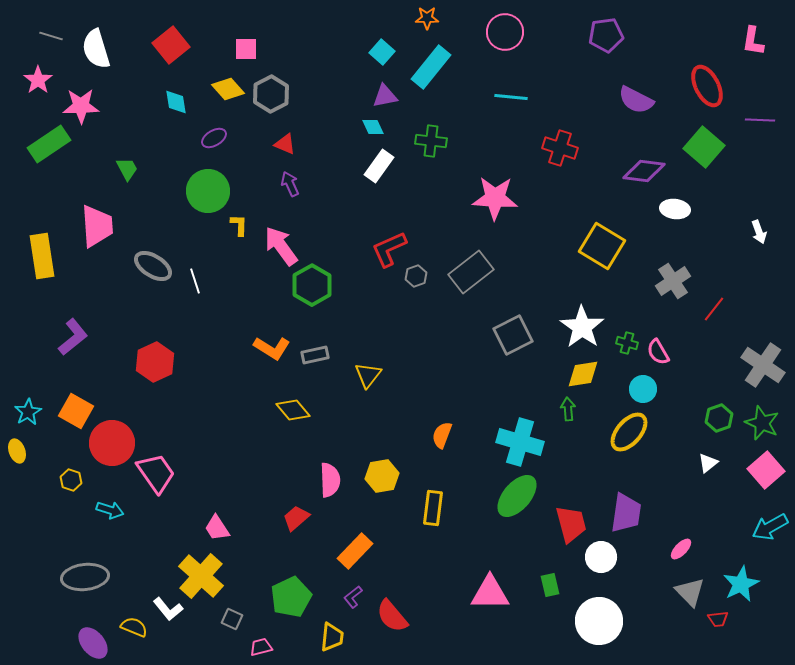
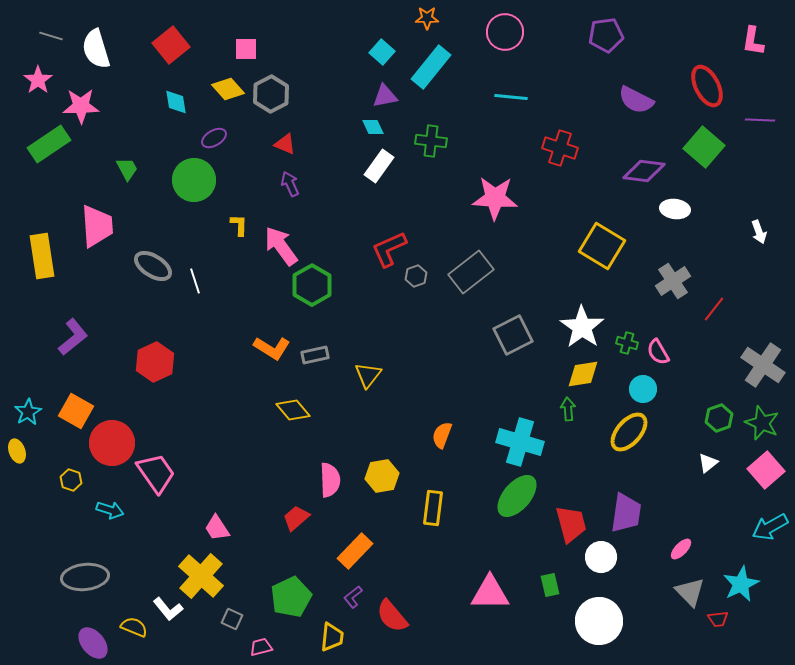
green circle at (208, 191): moved 14 px left, 11 px up
